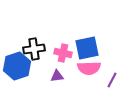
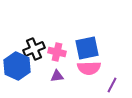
black cross: rotated 15 degrees counterclockwise
pink cross: moved 6 px left, 1 px up
blue hexagon: rotated 16 degrees counterclockwise
purple line: moved 5 px down
